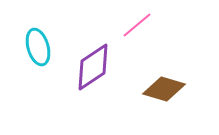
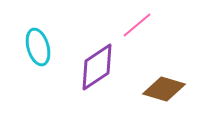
purple diamond: moved 4 px right
